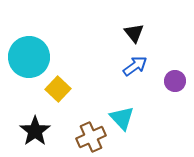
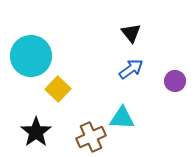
black triangle: moved 3 px left
cyan circle: moved 2 px right, 1 px up
blue arrow: moved 4 px left, 3 px down
cyan triangle: rotated 44 degrees counterclockwise
black star: moved 1 px right, 1 px down
